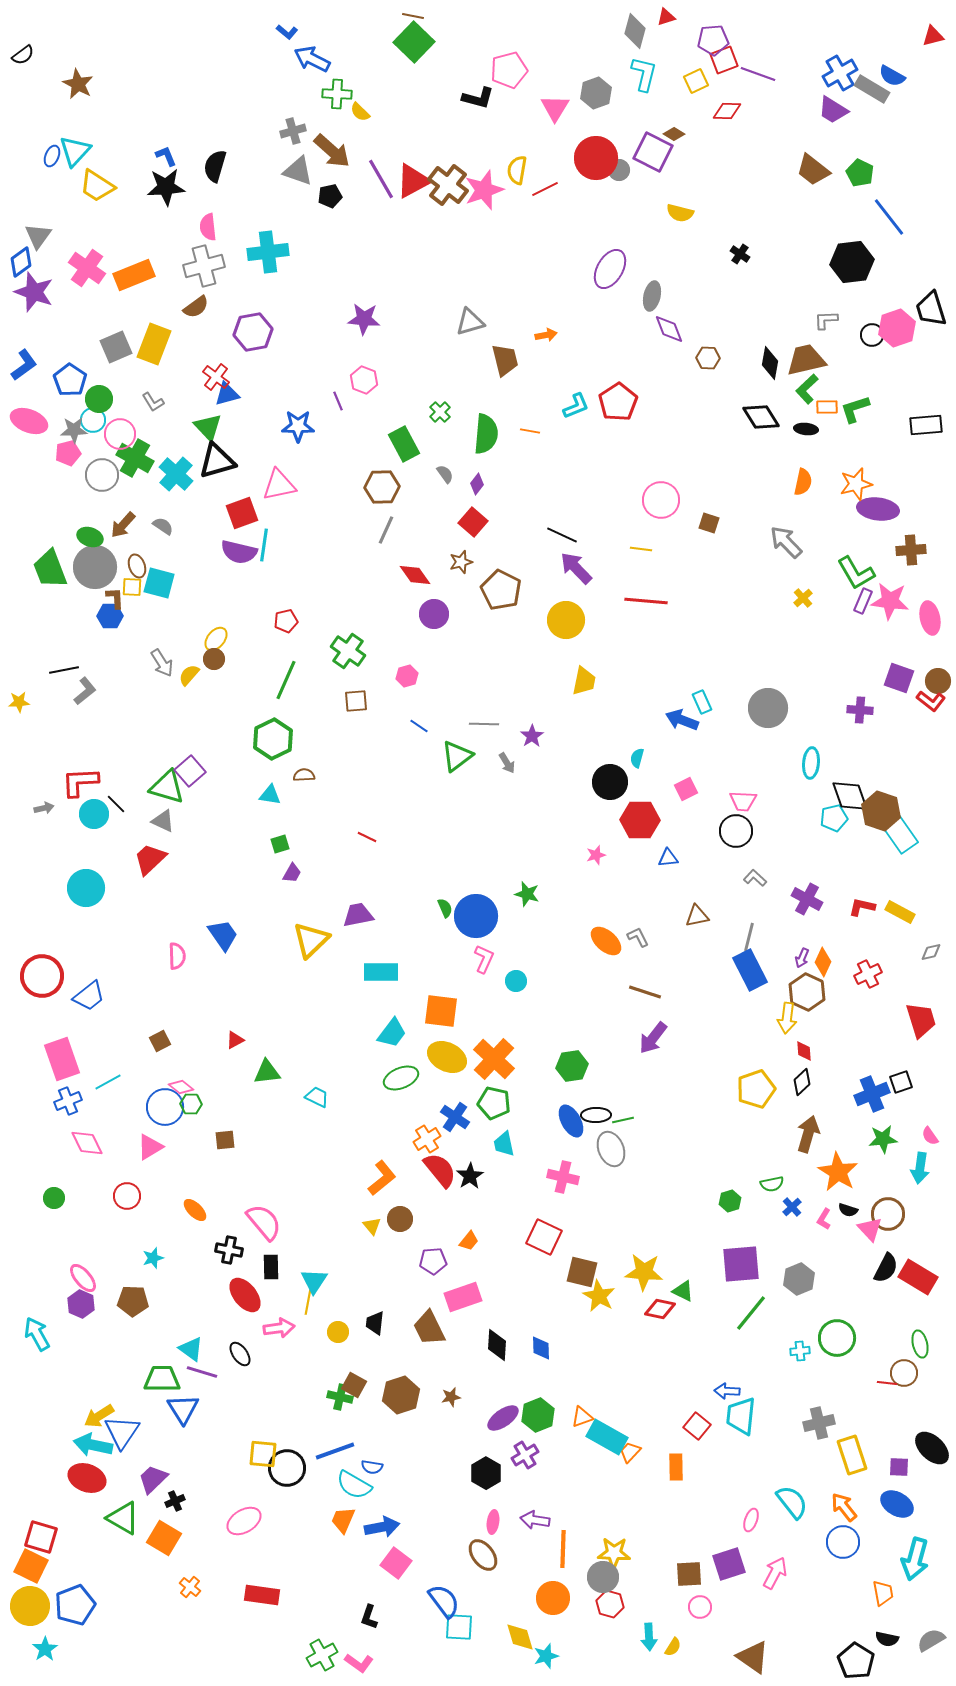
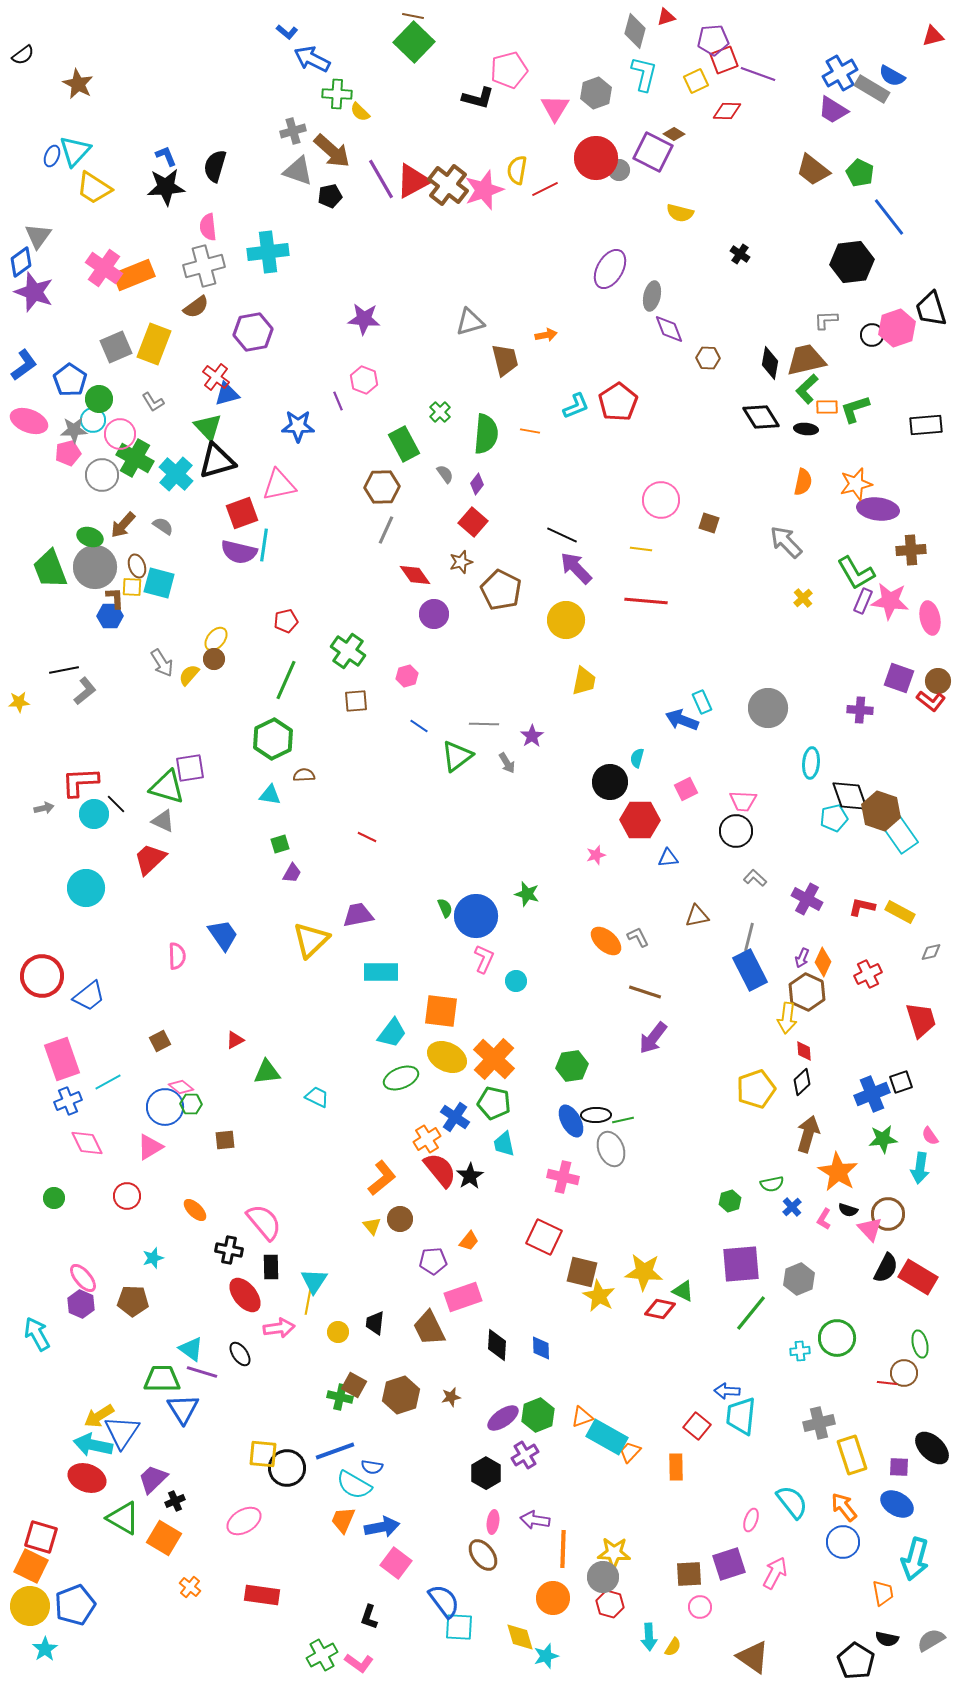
yellow trapezoid at (97, 186): moved 3 px left, 2 px down
pink cross at (87, 268): moved 17 px right
purple square at (190, 771): moved 3 px up; rotated 32 degrees clockwise
